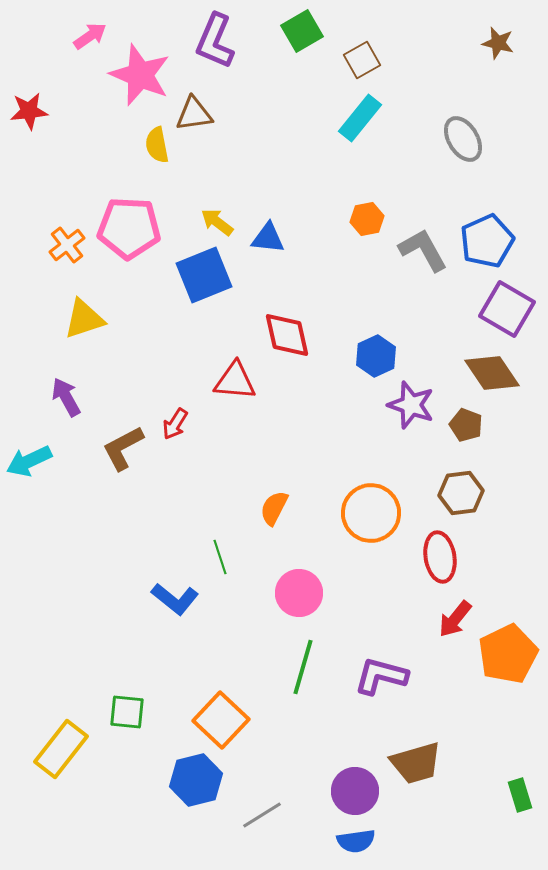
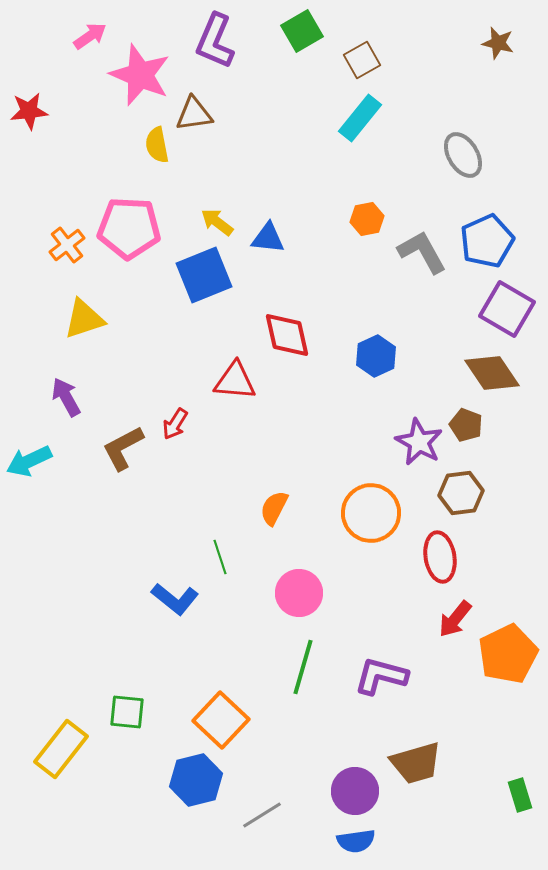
gray ellipse at (463, 139): moved 16 px down
gray L-shape at (423, 250): moved 1 px left, 2 px down
purple star at (411, 405): moved 8 px right, 37 px down; rotated 9 degrees clockwise
